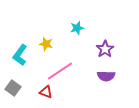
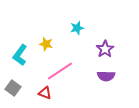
red triangle: moved 1 px left, 1 px down
